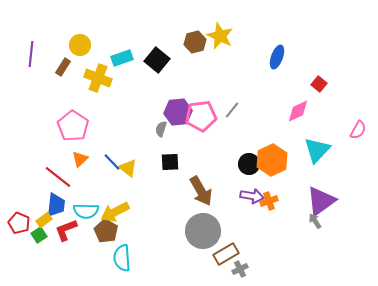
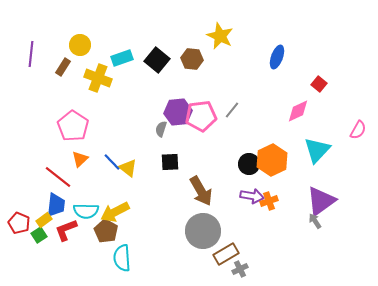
brown hexagon at (195, 42): moved 3 px left, 17 px down; rotated 20 degrees clockwise
